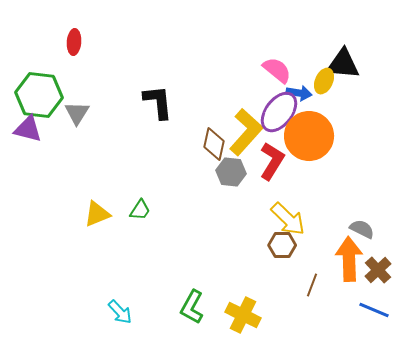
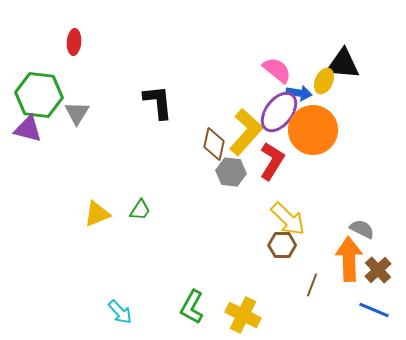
orange circle: moved 4 px right, 6 px up
